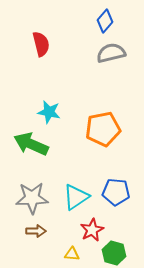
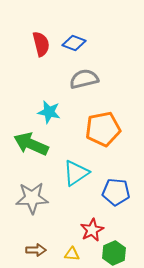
blue diamond: moved 31 px left, 22 px down; rotated 70 degrees clockwise
gray semicircle: moved 27 px left, 26 px down
cyan triangle: moved 24 px up
brown arrow: moved 19 px down
green hexagon: rotated 20 degrees clockwise
